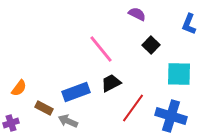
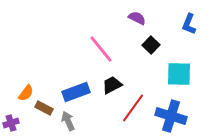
purple semicircle: moved 4 px down
black trapezoid: moved 1 px right, 2 px down
orange semicircle: moved 7 px right, 5 px down
gray arrow: rotated 42 degrees clockwise
